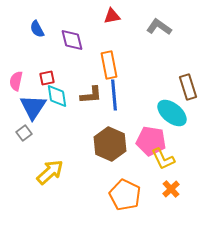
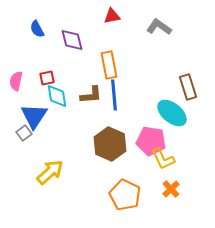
blue triangle: moved 1 px right, 9 px down
